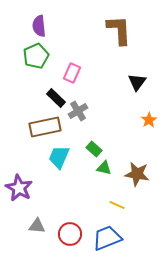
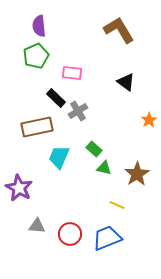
brown L-shape: rotated 28 degrees counterclockwise
pink rectangle: rotated 72 degrees clockwise
black triangle: moved 11 px left; rotated 30 degrees counterclockwise
brown rectangle: moved 8 px left
brown star: rotated 30 degrees clockwise
